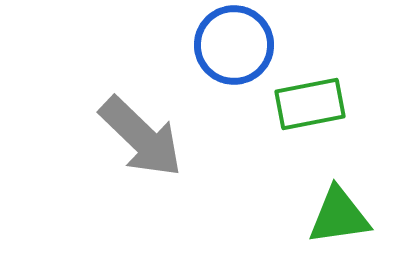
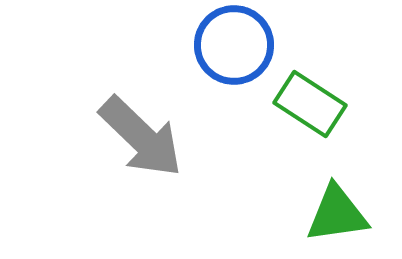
green rectangle: rotated 44 degrees clockwise
green triangle: moved 2 px left, 2 px up
